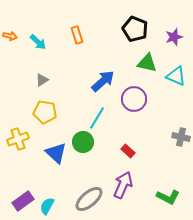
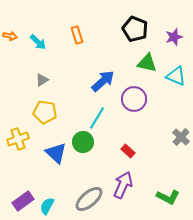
gray cross: rotated 30 degrees clockwise
